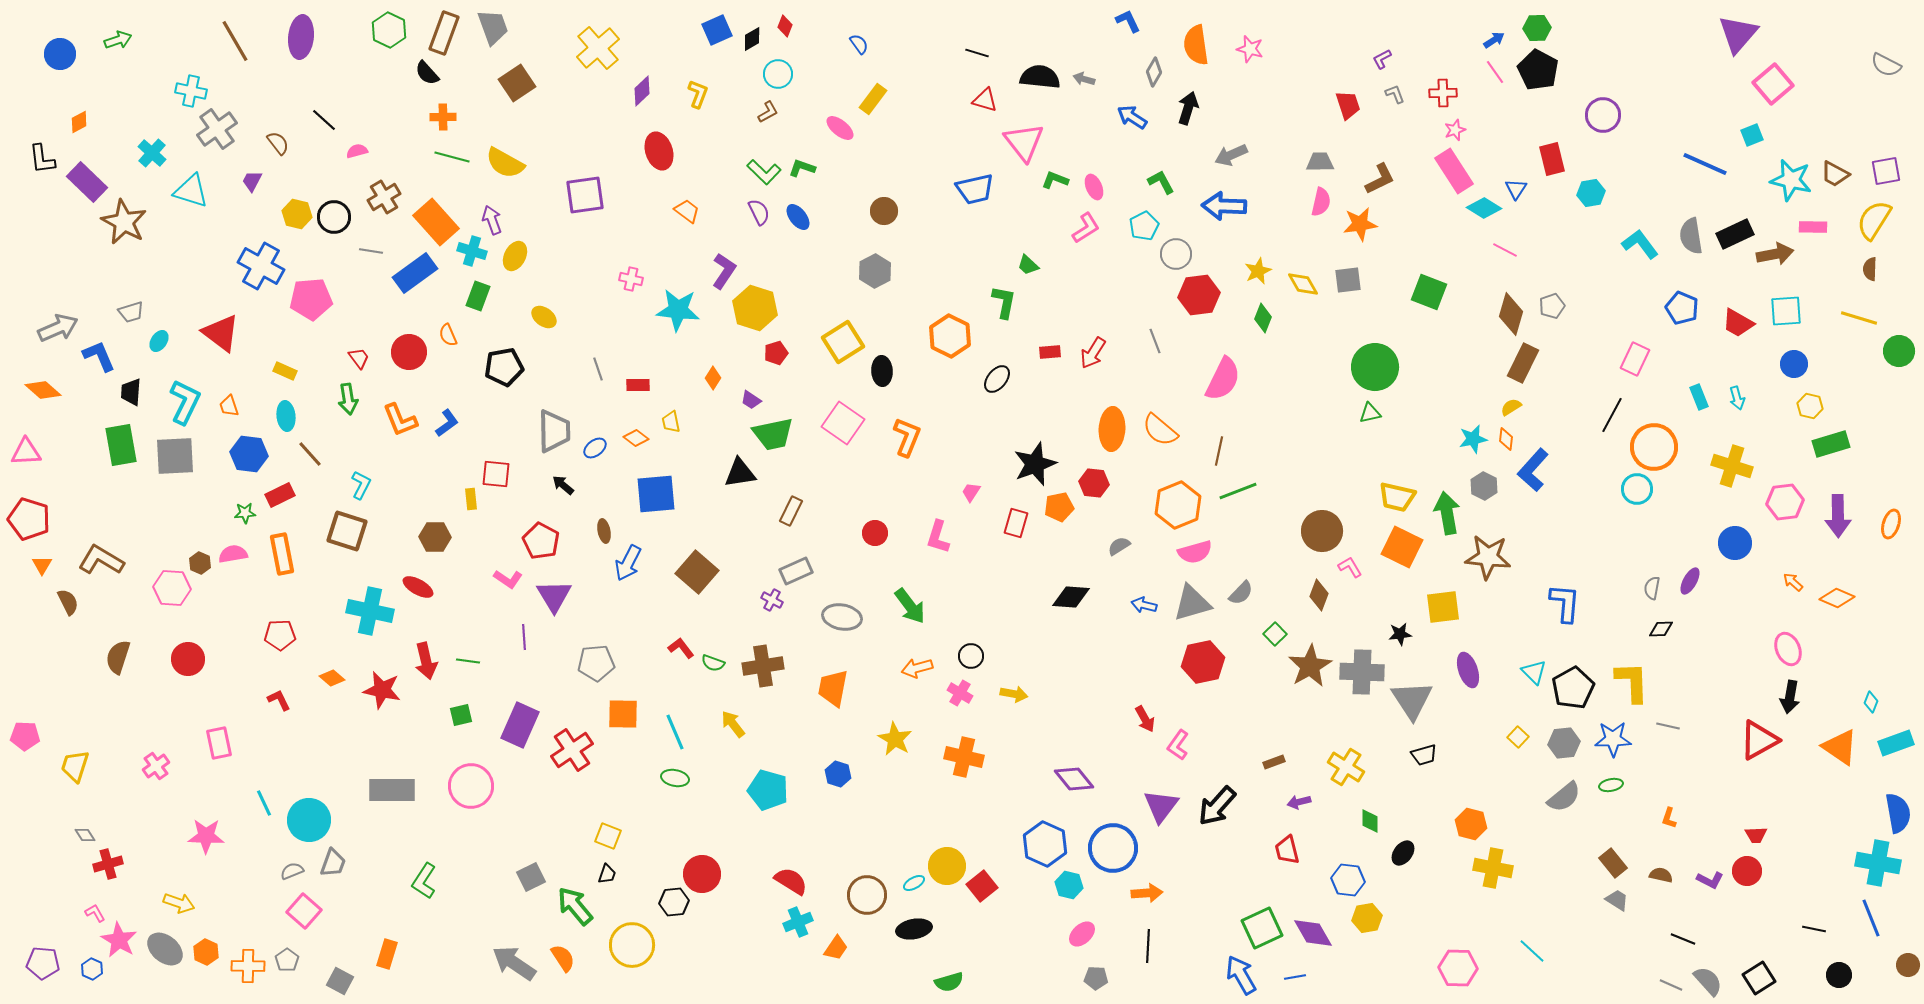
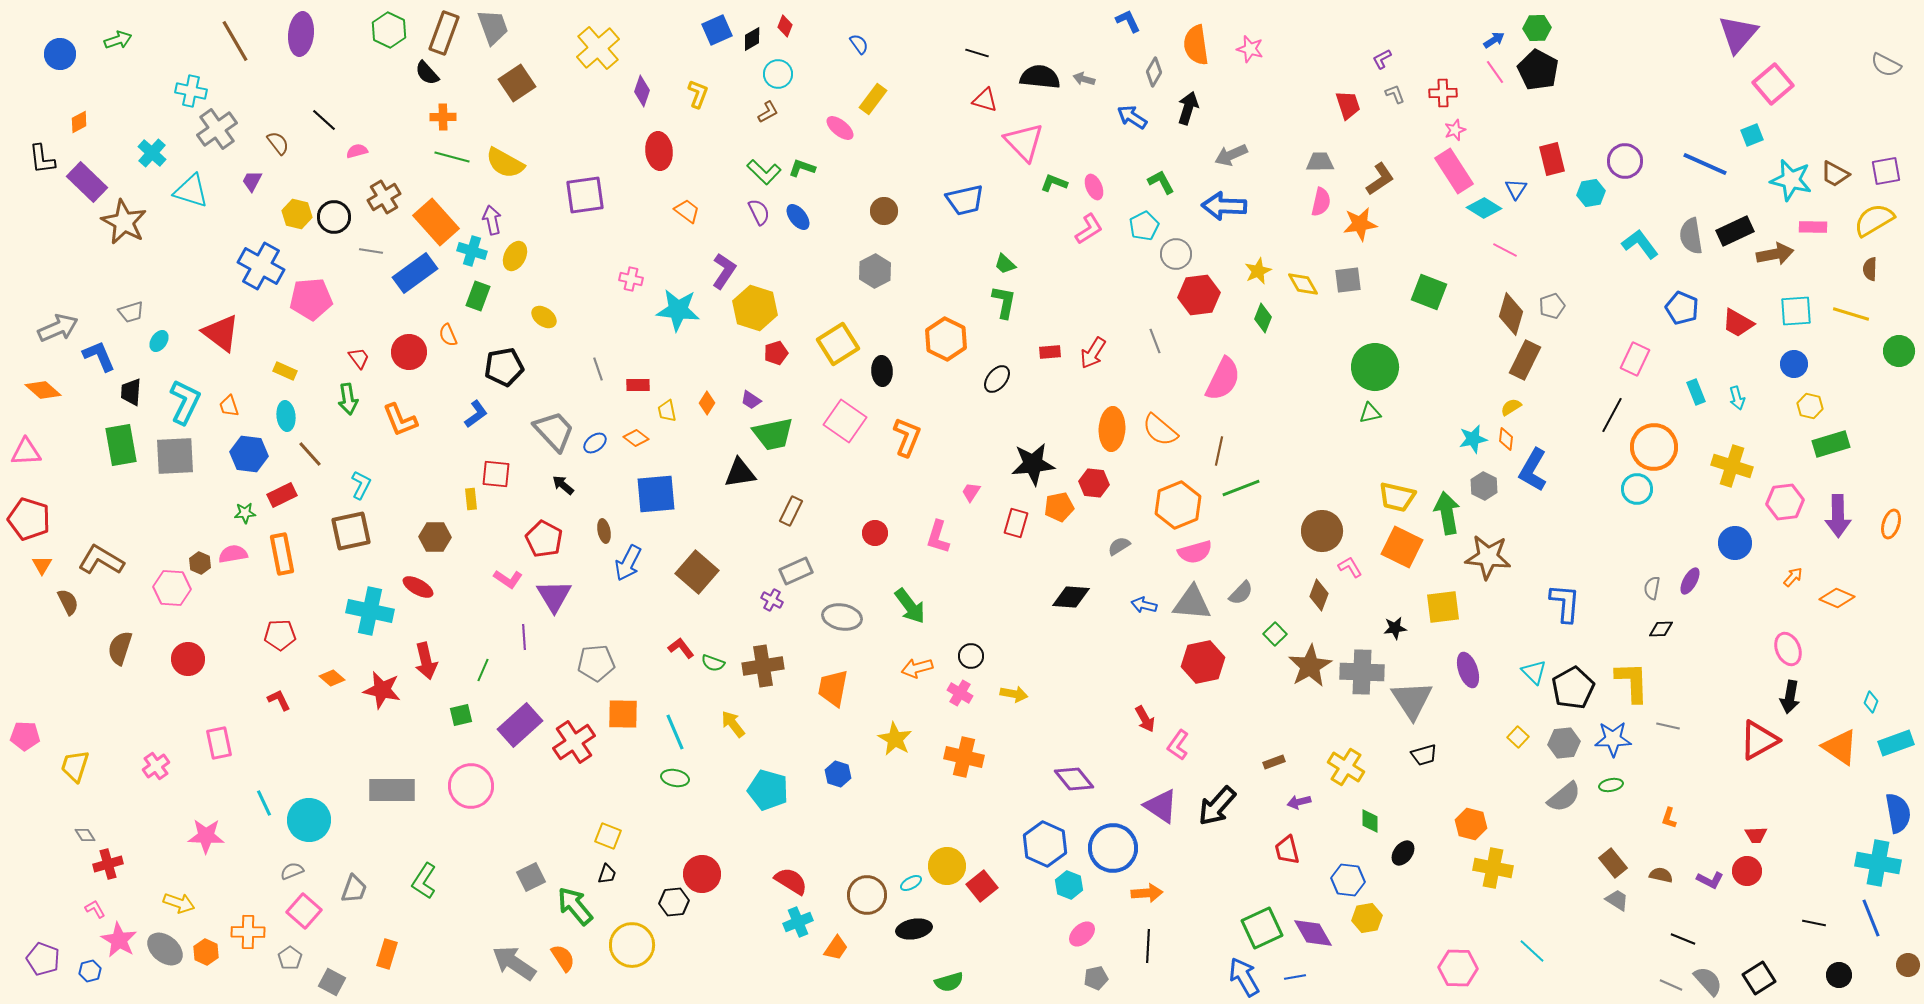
purple ellipse at (301, 37): moved 3 px up
purple diamond at (642, 91): rotated 28 degrees counterclockwise
purple circle at (1603, 115): moved 22 px right, 46 px down
pink triangle at (1024, 142): rotated 6 degrees counterclockwise
red ellipse at (659, 151): rotated 12 degrees clockwise
brown L-shape at (1380, 179): rotated 8 degrees counterclockwise
green L-shape at (1055, 180): moved 1 px left, 3 px down
blue trapezoid at (975, 189): moved 10 px left, 11 px down
purple arrow at (492, 220): rotated 8 degrees clockwise
yellow semicircle at (1874, 220): rotated 27 degrees clockwise
pink L-shape at (1086, 228): moved 3 px right, 1 px down
black rectangle at (1735, 234): moved 3 px up
green trapezoid at (1028, 265): moved 23 px left, 1 px up
cyan square at (1786, 311): moved 10 px right
yellow line at (1859, 318): moved 8 px left, 4 px up
orange hexagon at (950, 336): moved 4 px left, 3 px down
yellow square at (843, 342): moved 5 px left, 2 px down
brown rectangle at (1523, 363): moved 2 px right, 3 px up
orange diamond at (713, 378): moved 6 px left, 25 px down
cyan rectangle at (1699, 397): moved 3 px left, 5 px up
yellow trapezoid at (671, 422): moved 4 px left, 11 px up
blue L-shape at (447, 423): moved 29 px right, 9 px up
pink square at (843, 423): moved 2 px right, 2 px up
gray trapezoid at (554, 431): rotated 42 degrees counterclockwise
blue ellipse at (595, 448): moved 5 px up
black star at (1035, 464): moved 2 px left; rotated 15 degrees clockwise
blue L-shape at (1533, 470): rotated 12 degrees counterclockwise
green line at (1238, 491): moved 3 px right, 3 px up
red rectangle at (280, 495): moved 2 px right
brown square at (347, 531): moved 4 px right; rotated 30 degrees counterclockwise
red pentagon at (541, 541): moved 3 px right, 2 px up
orange arrow at (1793, 582): moved 5 px up; rotated 90 degrees clockwise
gray triangle at (1192, 603): rotated 21 degrees clockwise
black star at (1400, 634): moved 5 px left, 6 px up
brown semicircle at (118, 657): moved 2 px right, 9 px up
green line at (468, 661): moved 15 px right, 9 px down; rotated 75 degrees counterclockwise
purple rectangle at (520, 725): rotated 24 degrees clockwise
red cross at (572, 750): moved 2 px right, 8 px up
purple triangle at (1161, 806): rotated 33 degrees counterclockwise
gray trapezoid at (333, 863): moved 21 px right, 26 px down
cyan ellipse at (914, 883): moved 3 px left
cyan hexagon at (1069, 885): rotated 8 degrees clockwise
pink L-shape at (95, 913): moved 4 px up
black line at (1814, 929): moved 6 px up
gray pentagon at (287, 960): moved 3 px right, 2 px up
purple pentagon at (43, 963): moved 4 px up; rotated 16 degrees clockwise
orange cross at (248, 966): moved 34 px up
blue hexagon at (92, 969): moved 2 px left, 2 px down; rotated 20 degrees clockwise
blue arrow at (1241, 975): moved 3 px right, 2 px down
gray pentagon at (1096, 978): rotated 15 degrees counterclockwise
gray square at (340, 981): moved 8 px left, 1 px down
